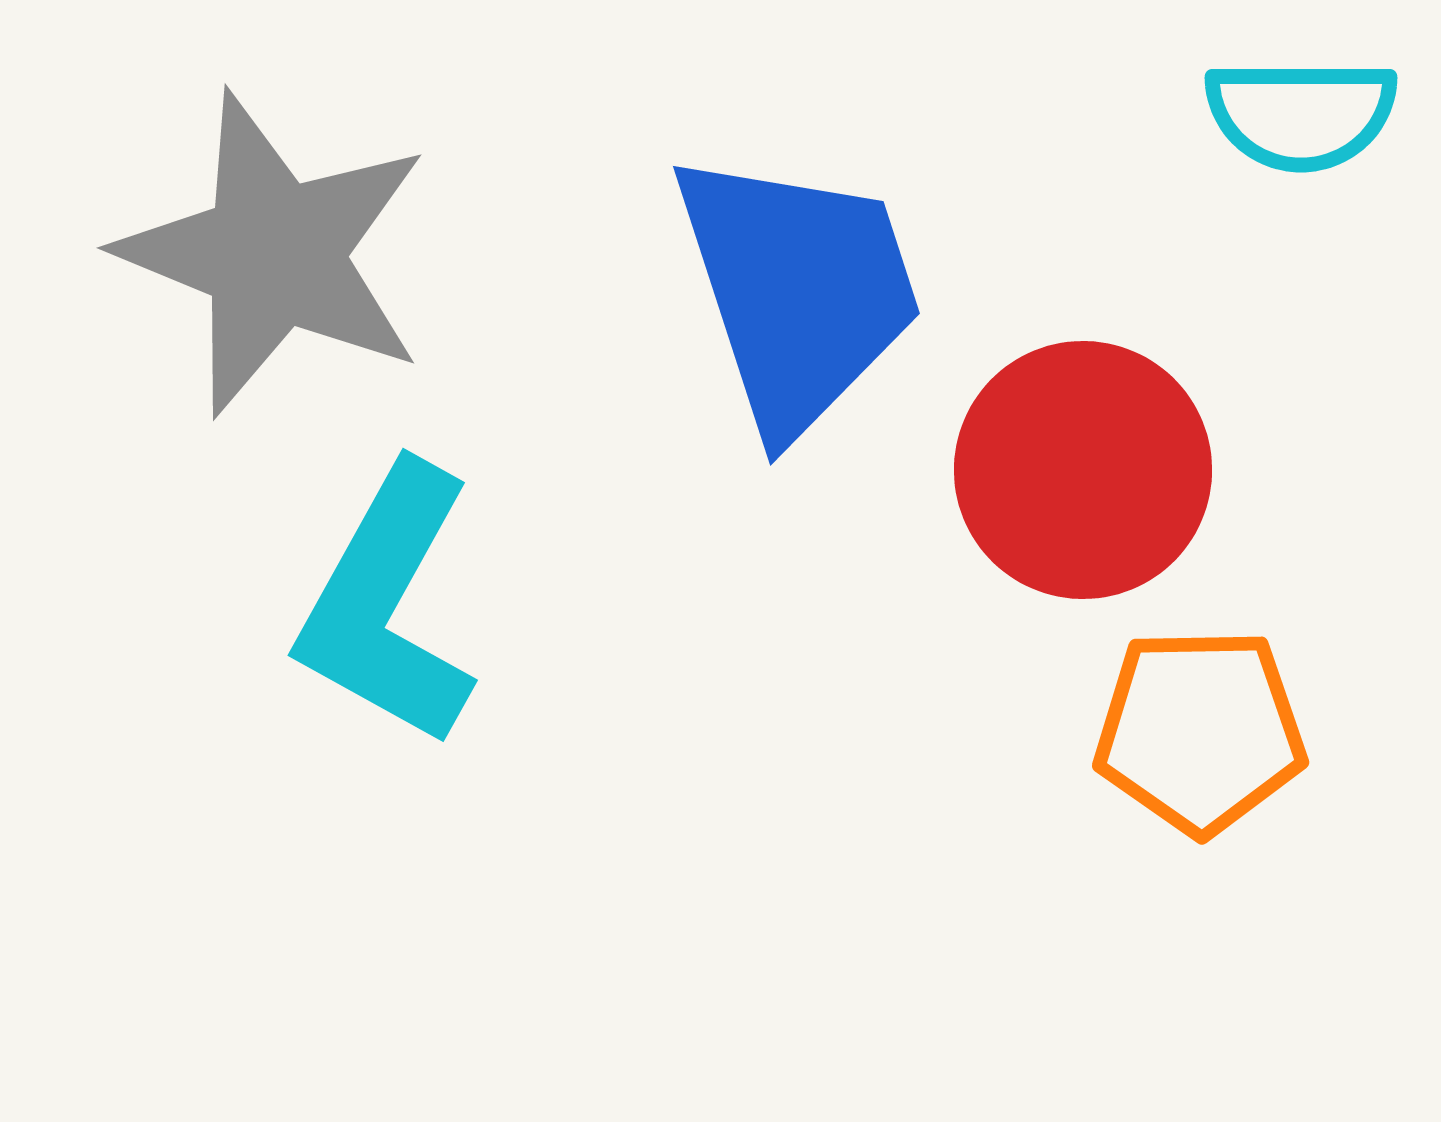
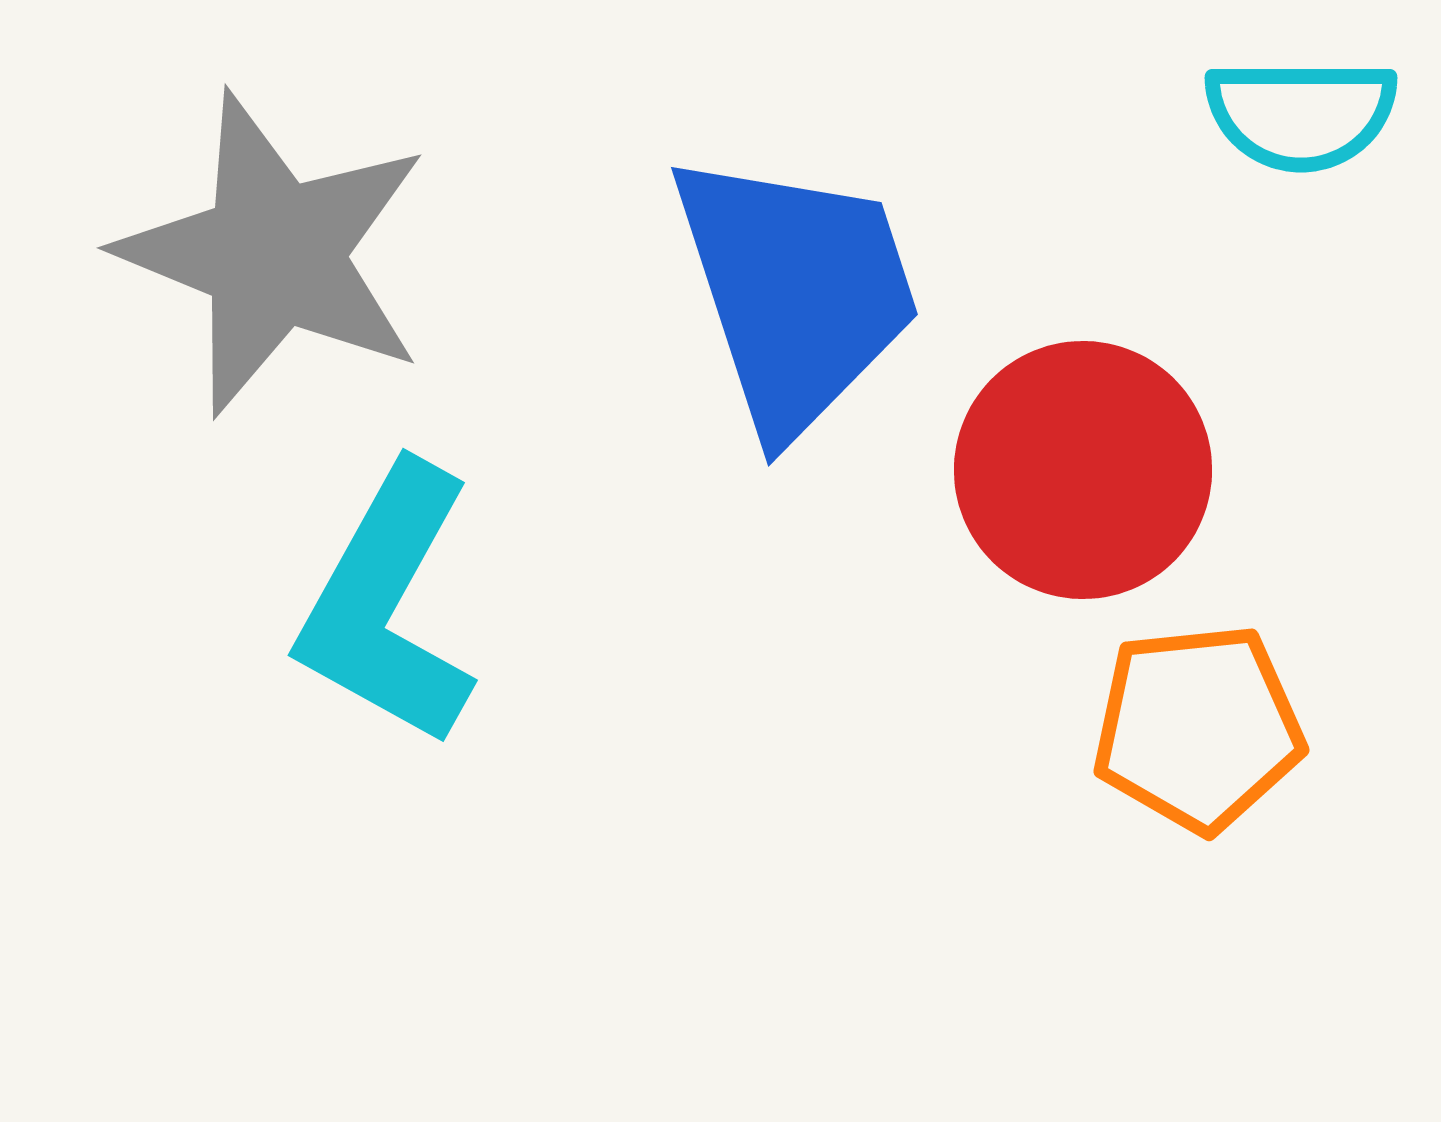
blue trapezoid: moved 2 px left, 1 px down
orange pentagon: moved 2 px left, 3 px up; rotated 5 degrees counterclockwise
